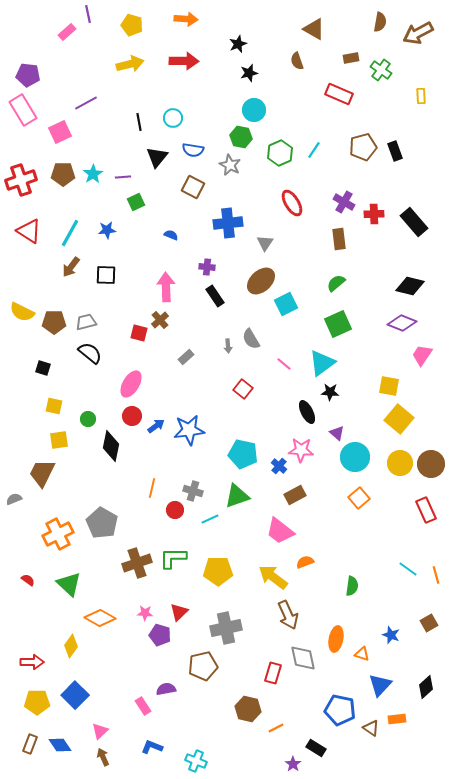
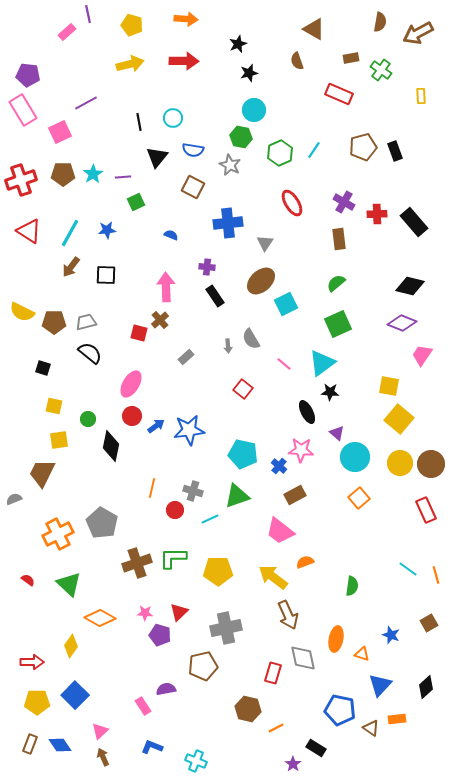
red cross at (374, 214): moved 3 px right
